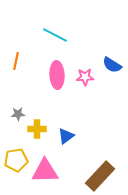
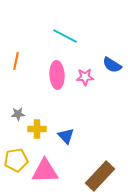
cyan line: moved 10 px right, 1 px down
blue triangle: rotated 36 degrees counterclockwise
